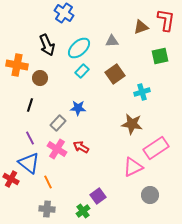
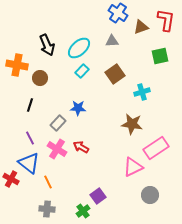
blue cross: moved 54 px right
